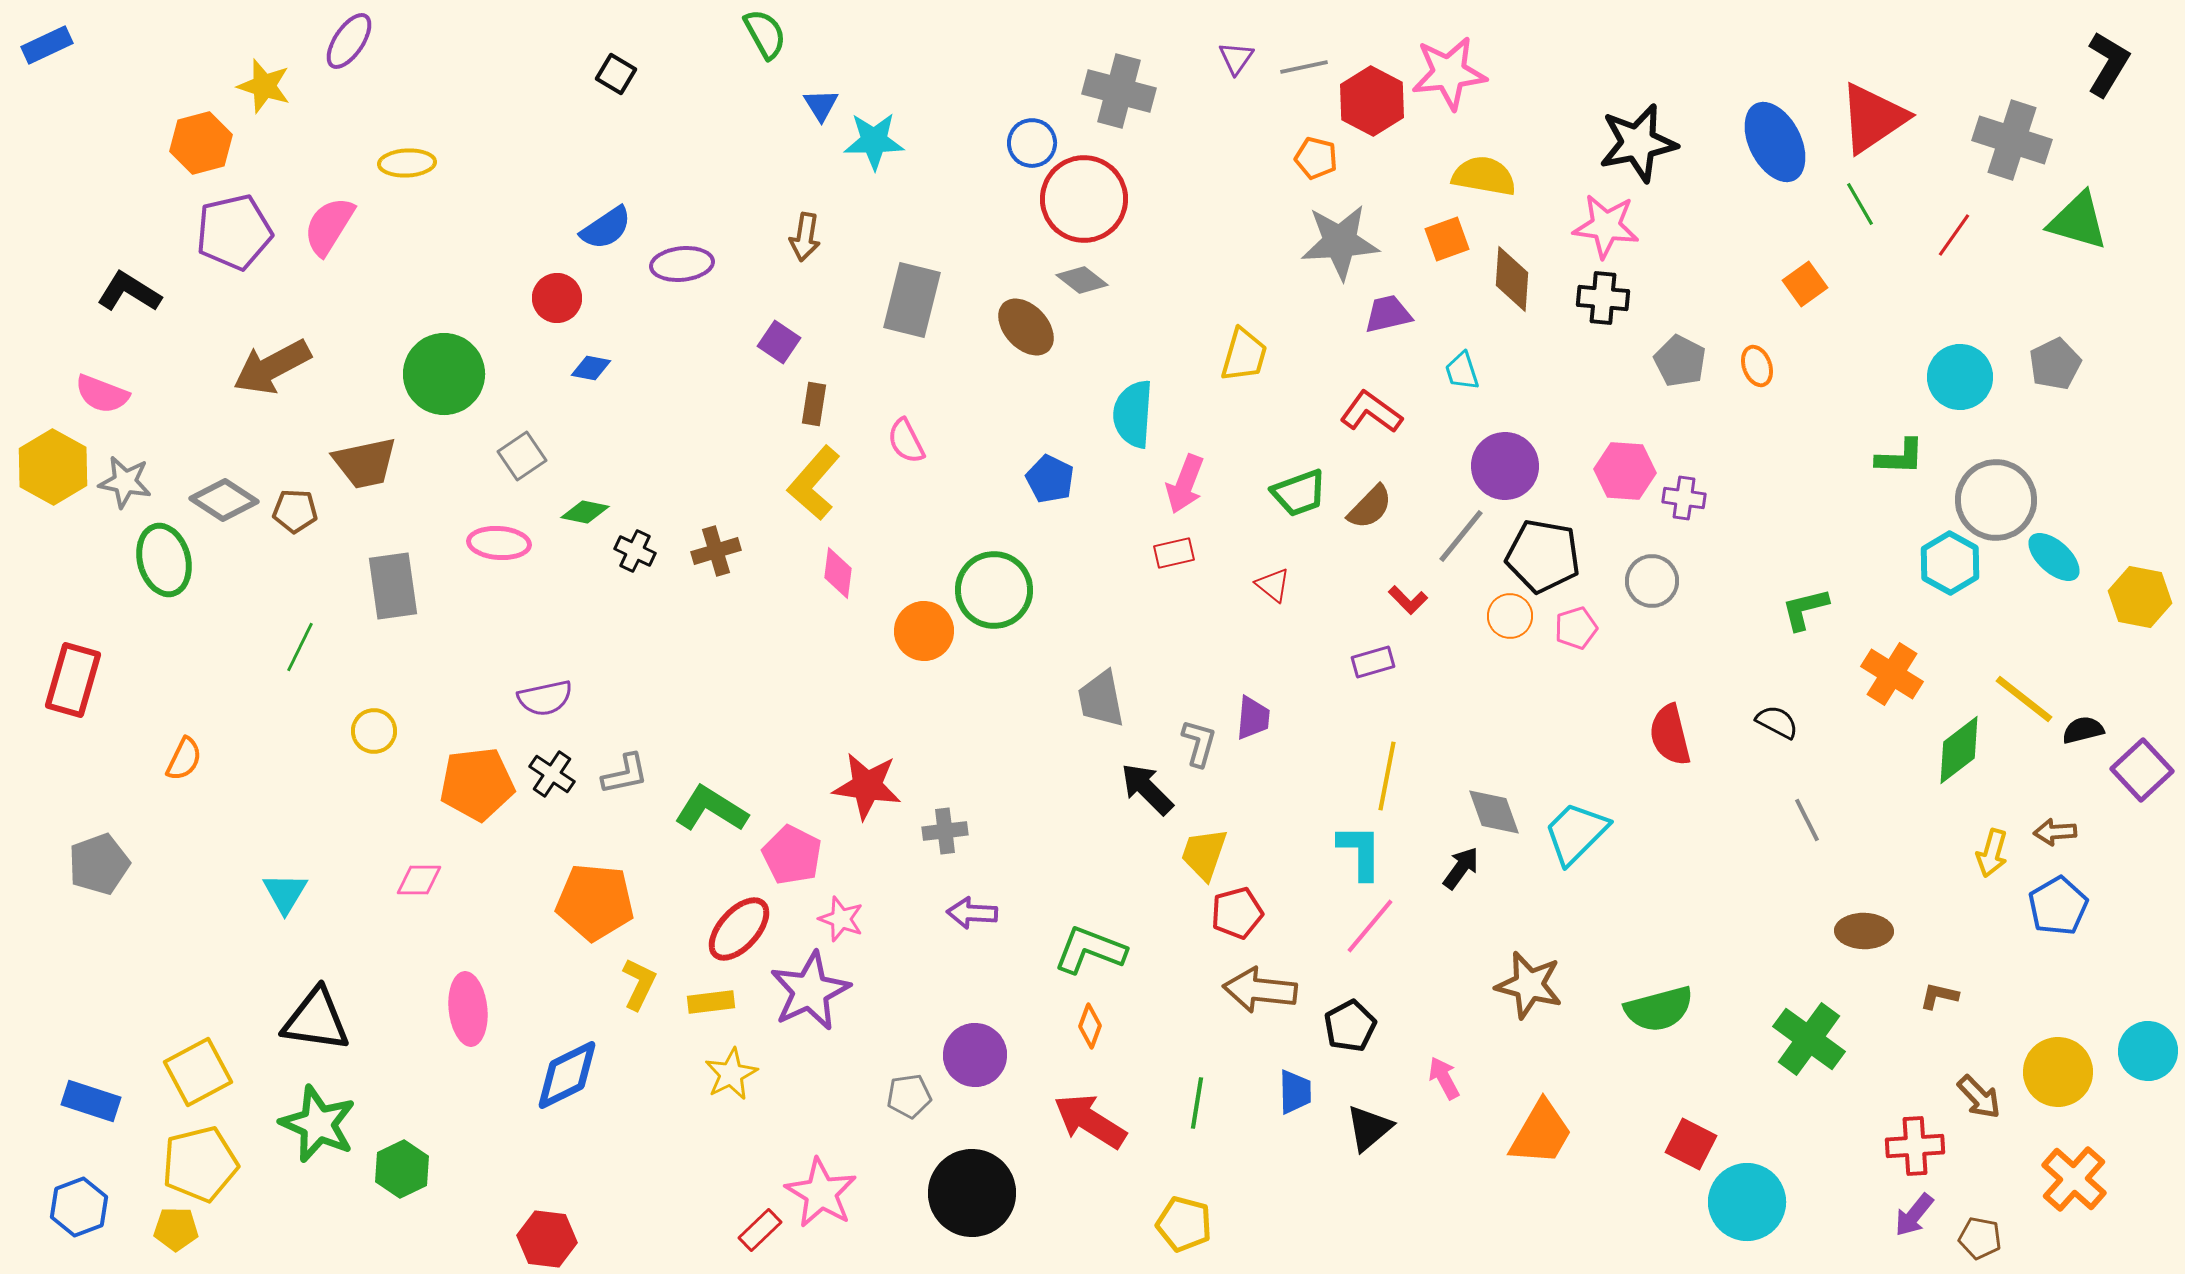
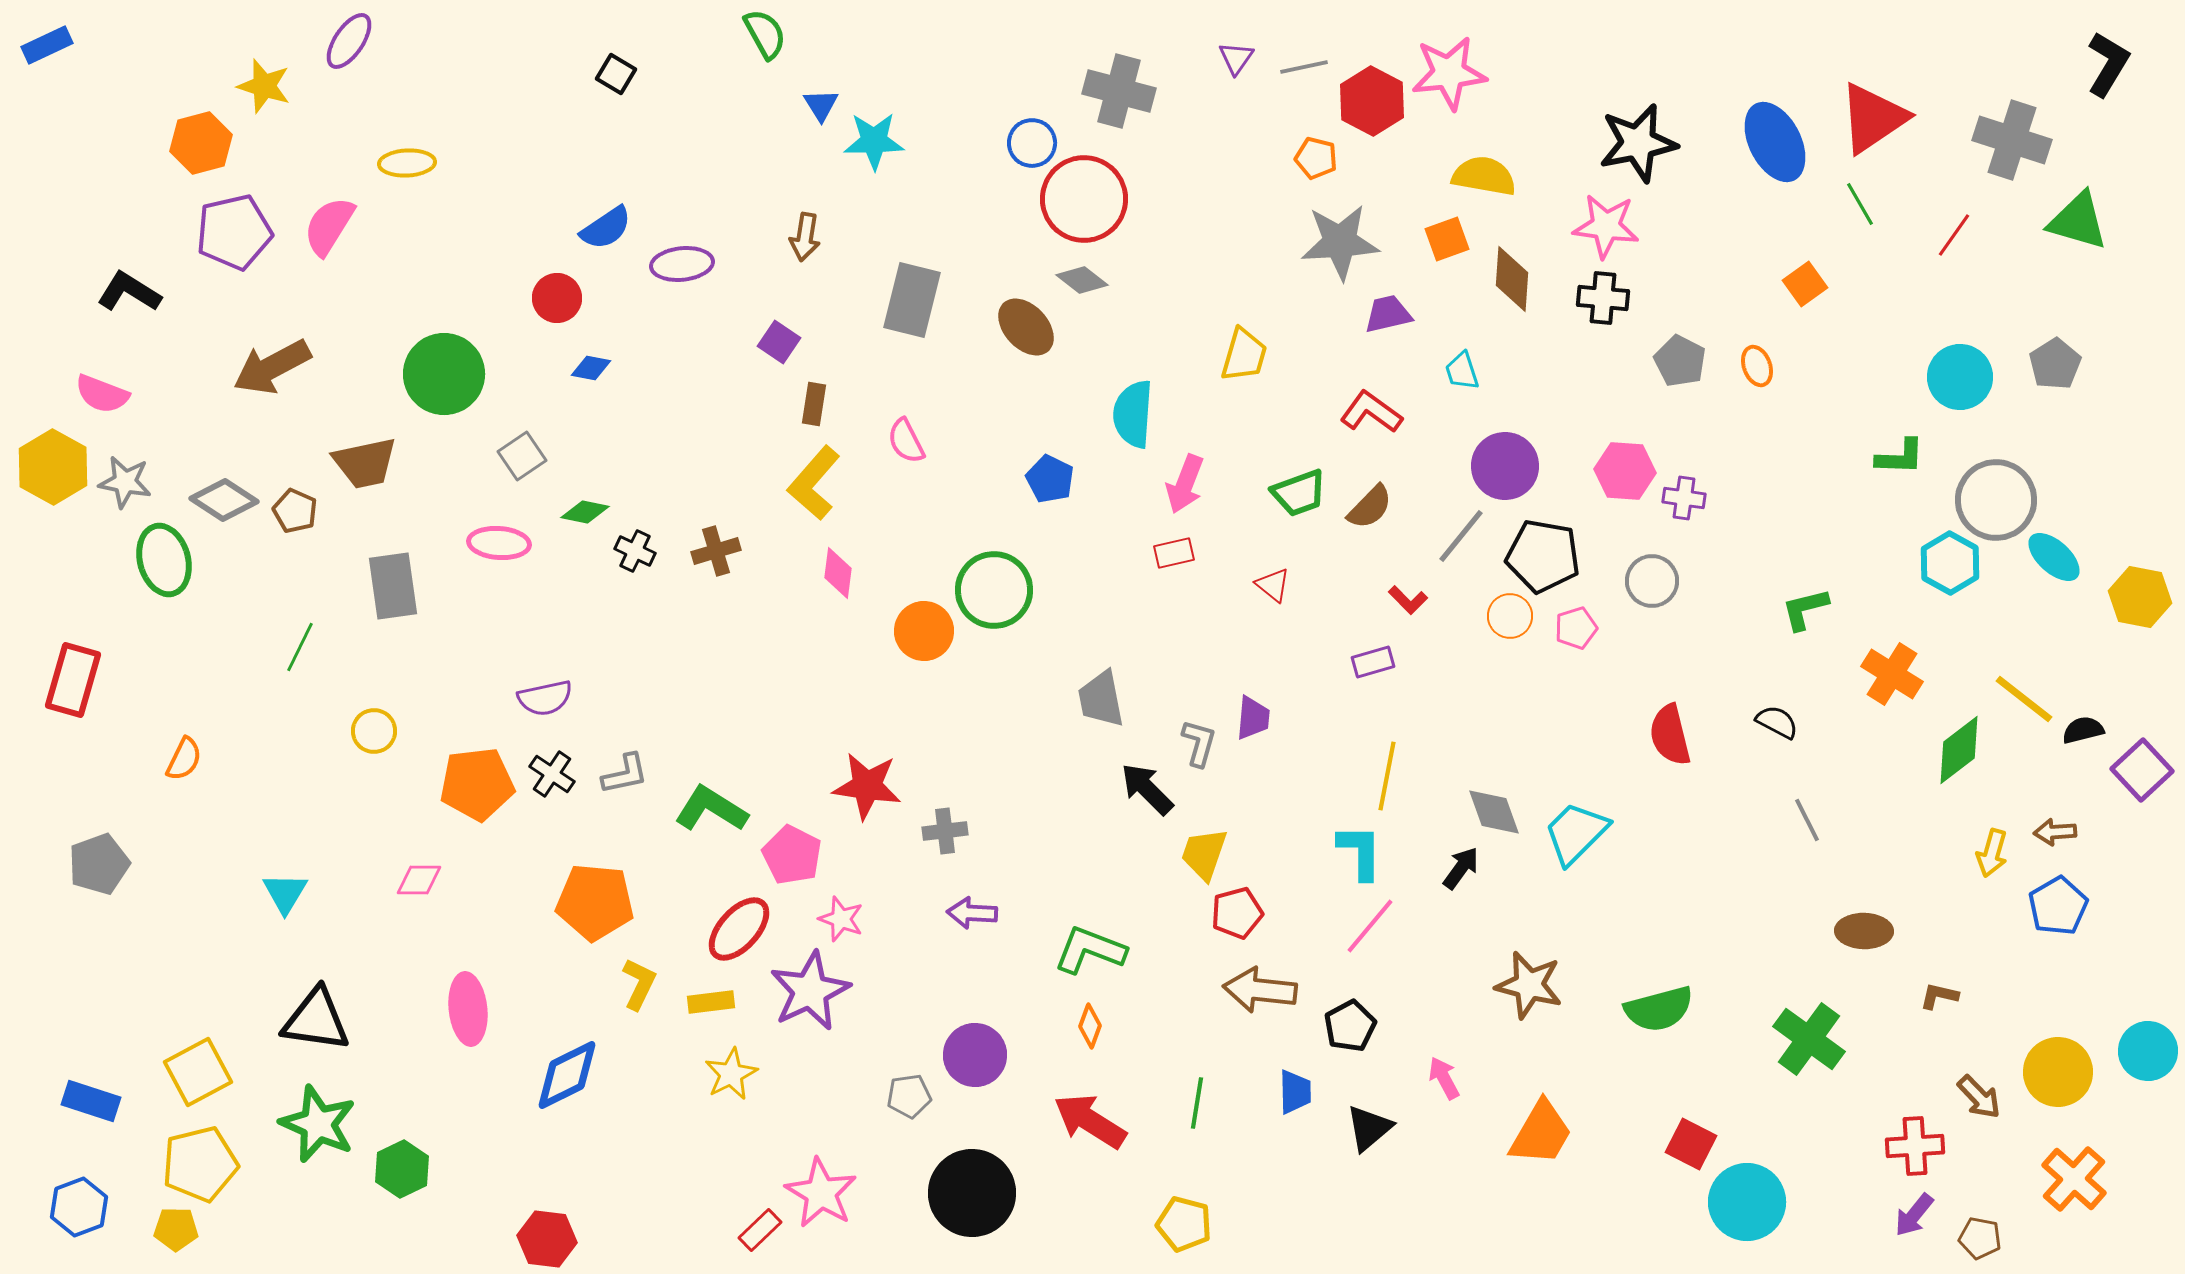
gray pentagon at (2055, 364): rotated 6 degrees counterclockwise
brown pentagon at (295, 511): rotated 21 degrees clockwise
